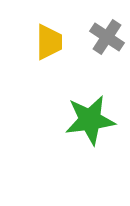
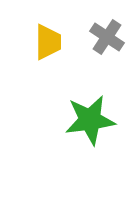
yellow trapezoid: moved 1 px left
